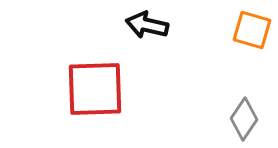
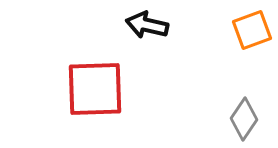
orange square: rotated 36 degrees counterclockwise
